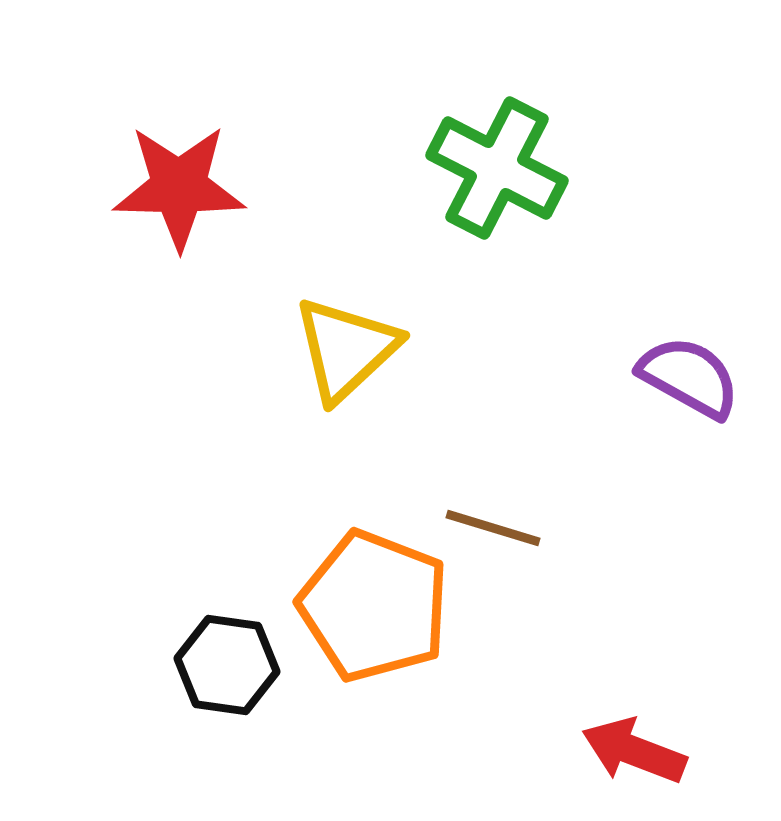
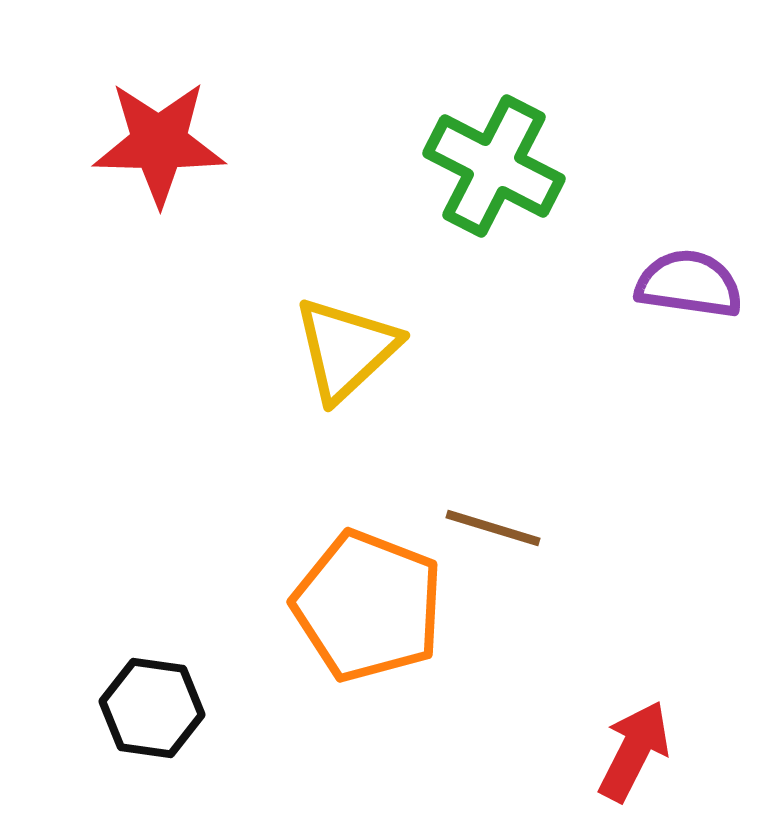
green cross: moved 3 px left, 2 px up
red star: moved 20 px left, 44 px up
purple semicircle: moved 93 px up; rotated 21 degrees counterclockwise
orange pentagon: moved 6 px left
black hexagon: moved 75 px left, 43 px down
red arrow: rotated 96 degrees clockwise
